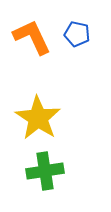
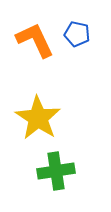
orange L-shape: moved 3 px right, 3 px down
green cross: moved 11 px right
